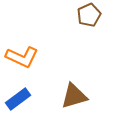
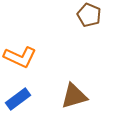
brown pentagon: rotated 25 degrees counterclockwise
orange L-shape: moved 2 px left
